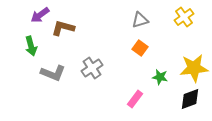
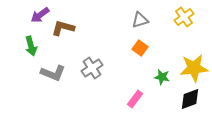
green star: moved 2 px right
